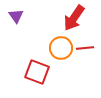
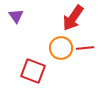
red arrow: moved 1 px left
red square: moved 4 px left, 1 px up
